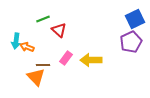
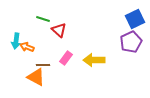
green line: rotated 40 degrees clockwise
yellow arrow: moved 3 px right
orange triangle: rotated 18 degrees counterclockwise
